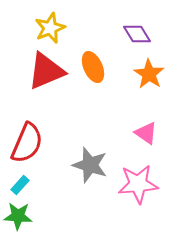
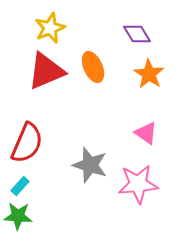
cyan rectangle: moved 1 px down
